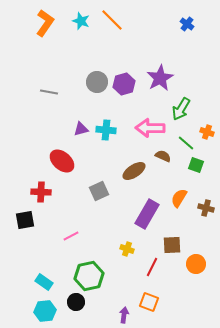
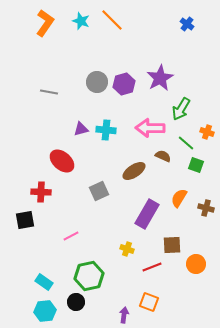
red line: rotated 42 degrees clockwise
